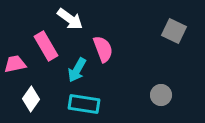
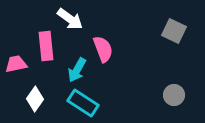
pink rectangle: rotated 24 degrees clockwise
pink trapezoid: moved 1 px right
gray circle: moved 13 px right
white diamond: moved 4 px right
cyan rectangle: moved 1 px left, 1 px up; rotated 24 degrees clockwise
